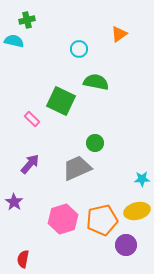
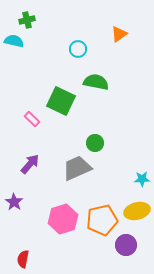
cyan circle: moved 1 px left
